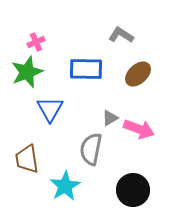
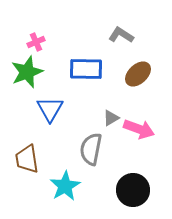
gray triangle: moved 1 px right
